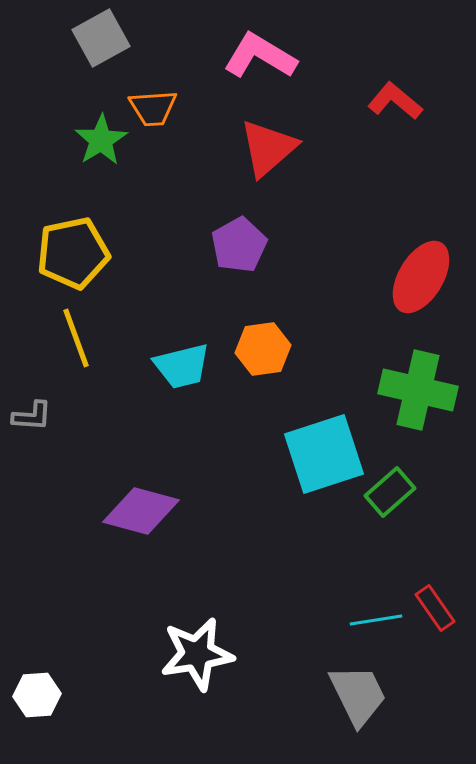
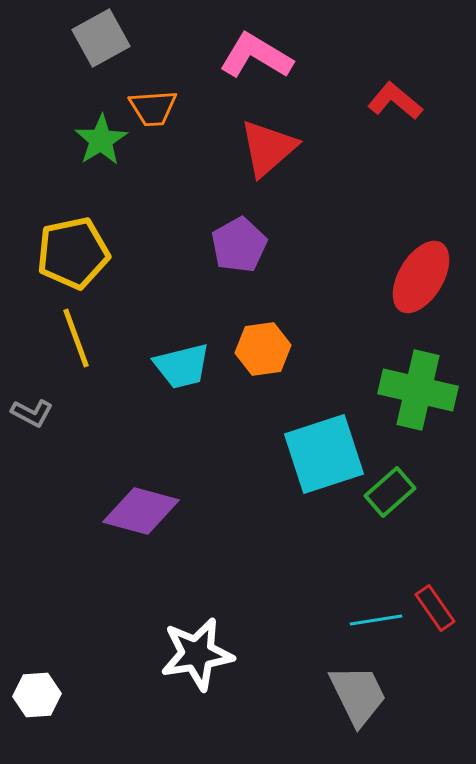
pink L-shape: moved 4 px left
gray L-shape: moved 3 px up; rotated 24 degrees clockwise
